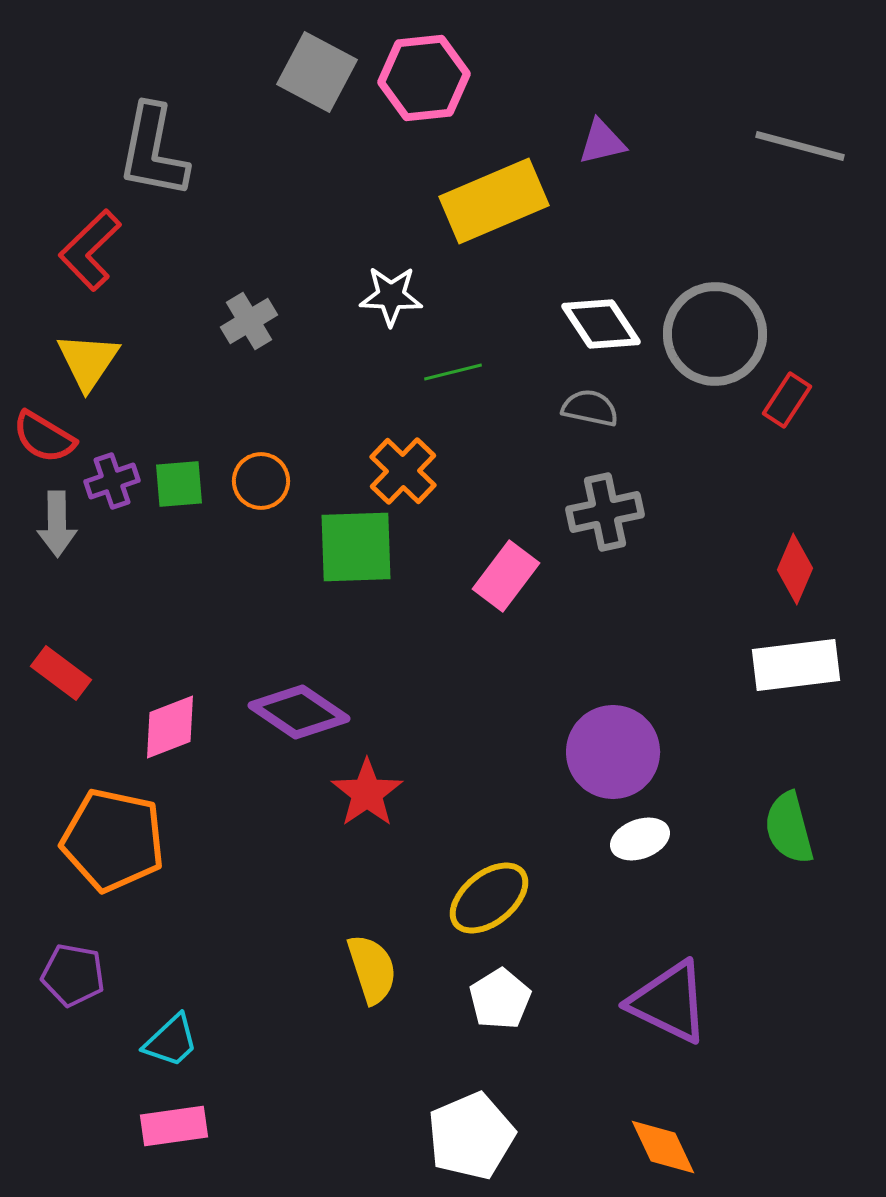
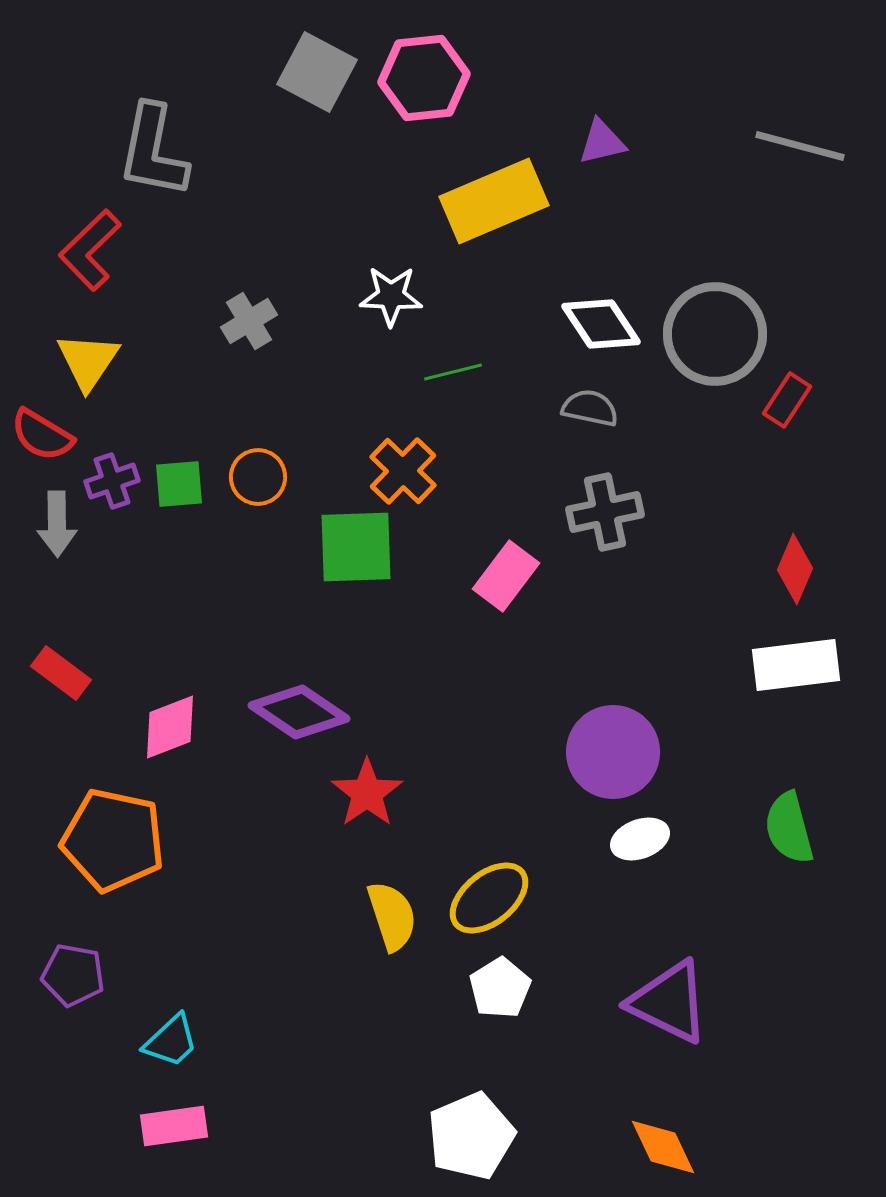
red semicircle at (44, 437): moved 2 px left, 2 px up
orange circle at (261, 481): moved 3 px left, 4 px up
yellow semicircle at (372, 969): moved 20 px right, 53 px up
white pentagon at (500, 999): moved 11 px up
